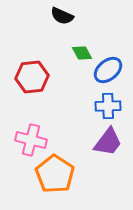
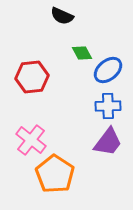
pink cross: rotated 24 degrees clockwise
